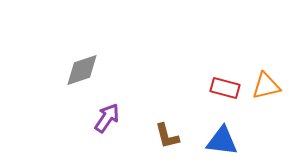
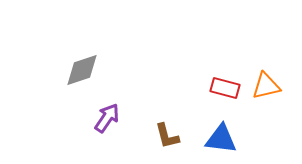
blue triangle: moved 1 px left, 2 px up
